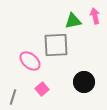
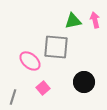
pink arrow: moved 4 px down
gray square: moved 2 px down; rotated 8 degrees clockwise
pink square: moved 1 px right, 1 px up
